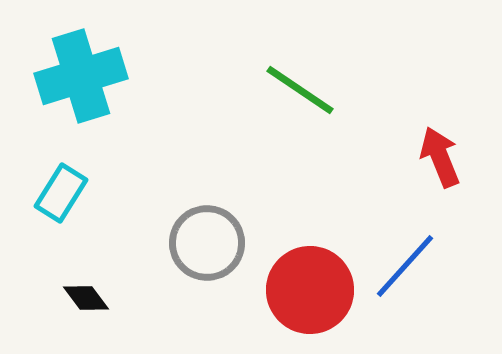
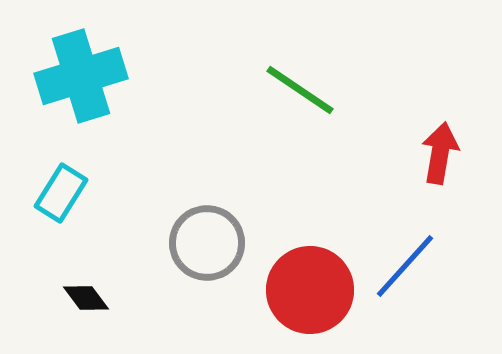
red arrow: moved 4 px up; rotated 32 degrees clockwise
